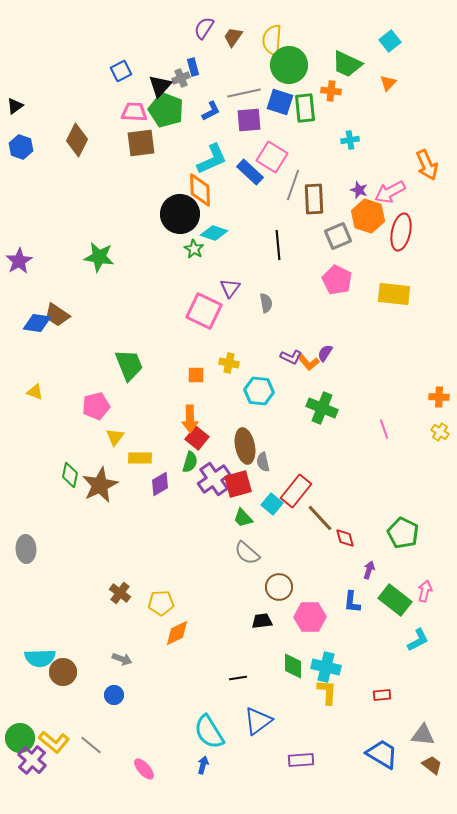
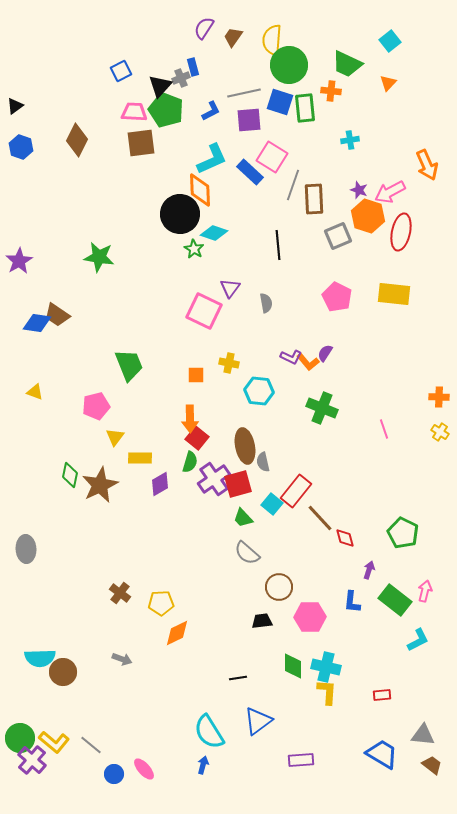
pink pentagon at (337, 280): moved 17 px down
blue circle at (114, 695): moved 79 px down
